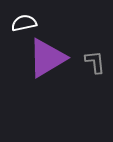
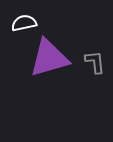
purple triangle: moved 2 px right; rotated 15 degrees clockwise
